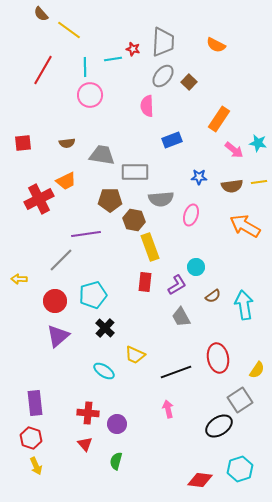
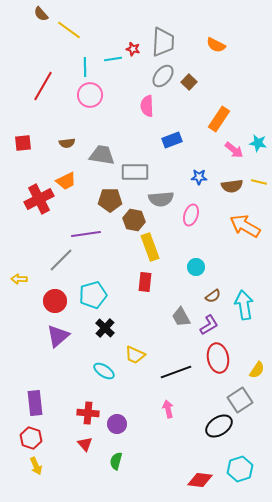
red line at (43, 70): moved 16 px down
yellow line at (259, 182): rotated 21 degrees clockwise
purple L-shape at (177, 285): moved 32 px right, 40 px down
